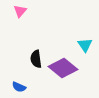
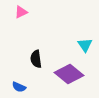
pink triangle: moved 1 px right, 1 px down; rotated 24 degrees clockwise
purple diamond: moved 6 px right, 6 px down
